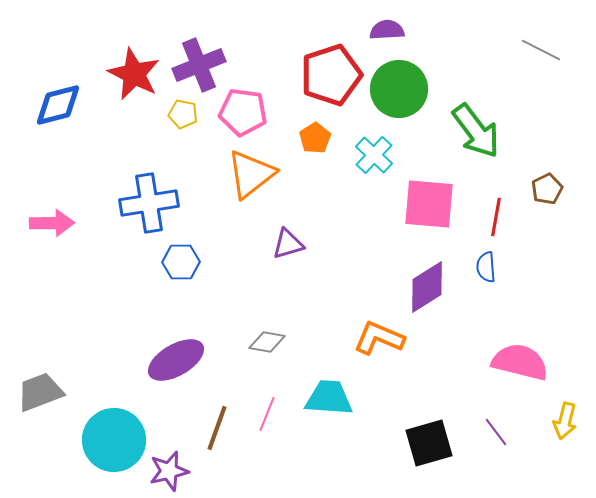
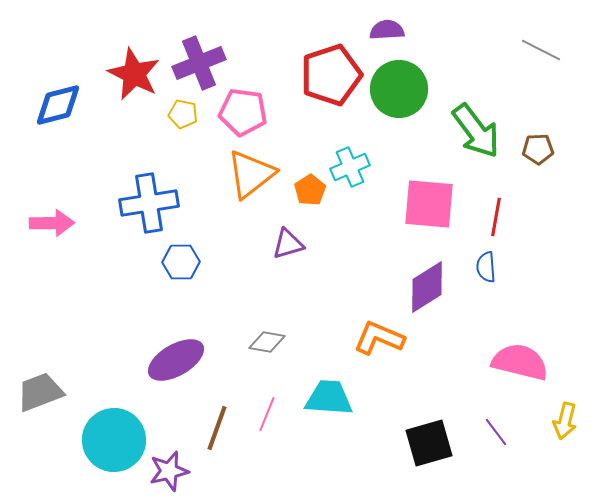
purple cross: moved 2 px up
orange pentagon: moved 5 px left, 52 px down
cyan cross: moved 24 px left, 12 px down; rotated 24 degrees clockwise
brown pentagon: moved 9 px left, 40 px up; rotated 24 degrees clockwise
